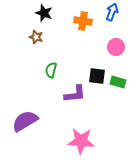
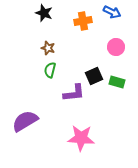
blue arrow: rotated 96 degrees clockwise
orange cross: rotated 18 degrees counterclockwise
brown star: moved 12 px right, 11 px down
green semicircle: moved 1 px left
black square: moved 3 px left; rotated 30 degrees counterclockwise
green rectangle: moved 1 px left
purple L-shape: moved 1 px left, 1 px up
pink star: moved 3 px up
